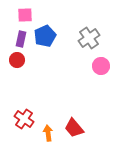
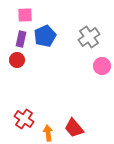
gray cross: moved 1 px up
pink circle: moved 1 px right
